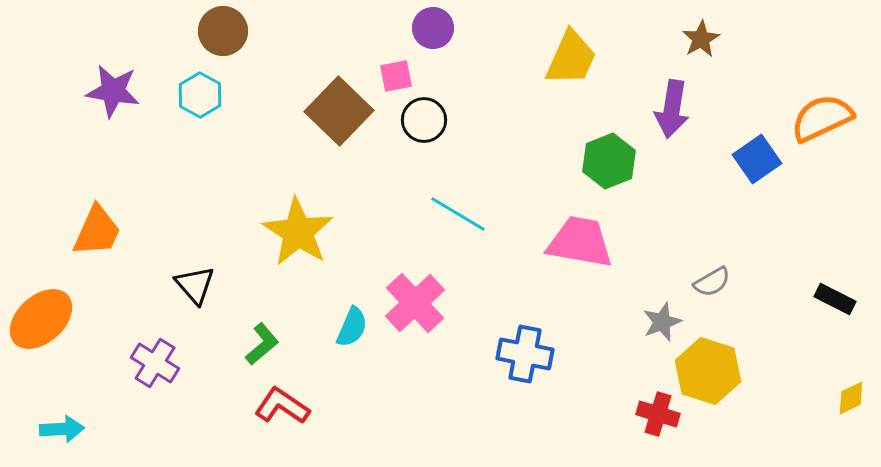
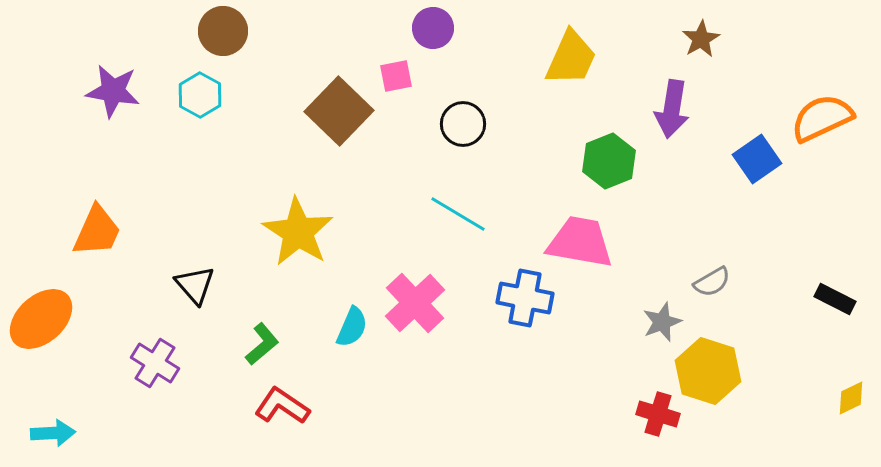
black circle: moved 39 px right, 4 px down
blue cross: moved 56 px up
cyan arrow: moved 9 px left, 4 px down
